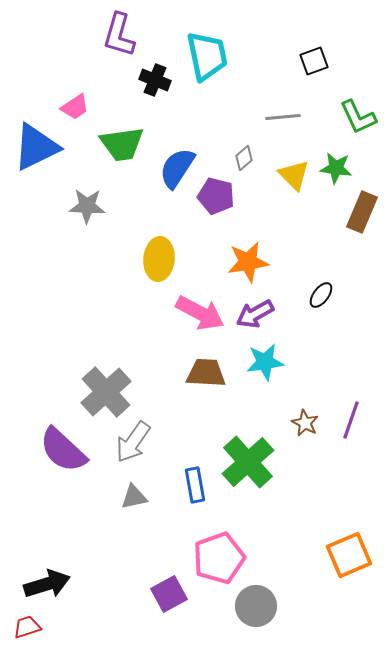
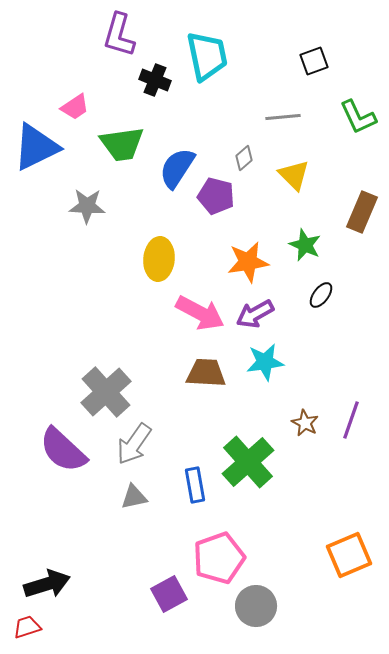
green star: moved 31 px left, 77 px down; rotated 16 degrees clockwise
gray arrow: moved 1 px right, 2 px down
